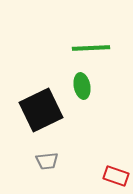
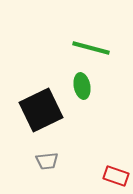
green line: rotated 18 degrees clockwise
